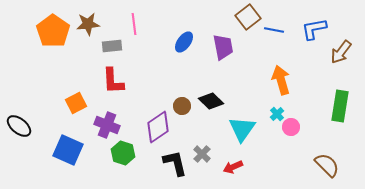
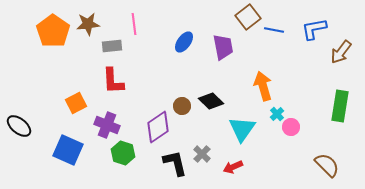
orange arrow: moved 18 px left, 6 px down
